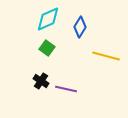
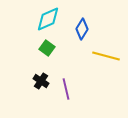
blue diamond: moved 2 px right, 2 px down
purple line: rotated 65 degrees clockwise
